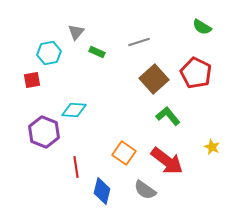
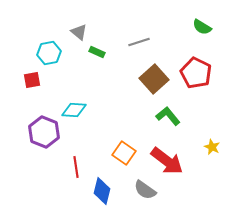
gray triangle: moved 3 px right; rotated 30 degrees counterclockwise
